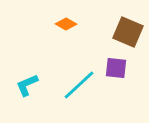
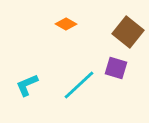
brown square: rotated 16 degrees clockwise
purple square: rotated 10 degrees clockwise
